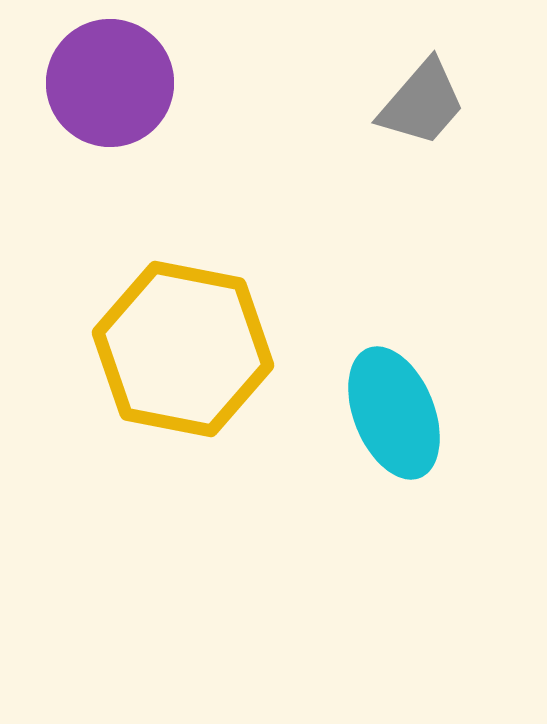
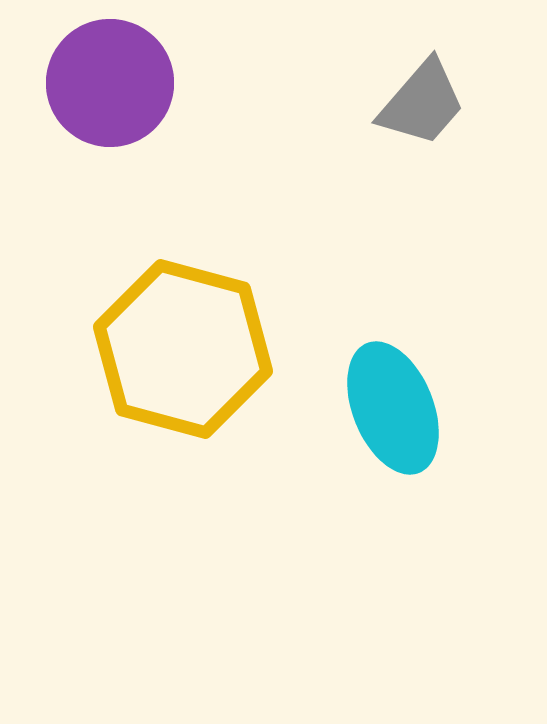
yellow hexagon: rotated 4 degrees clockwise
cyan ellipse: moved 1 px left, 5 px up
